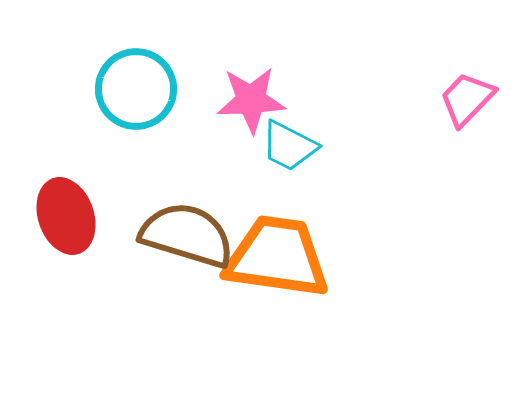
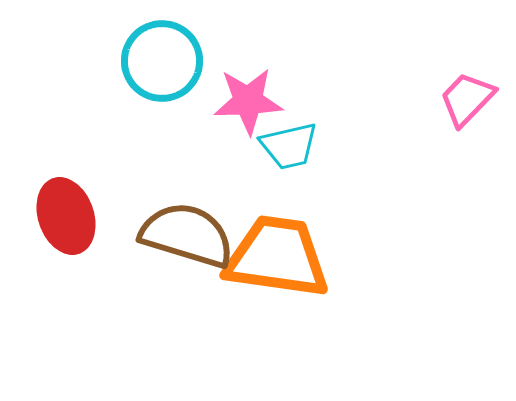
cyan circle: moved 26 px right, 28 px up
pink star: moved 3 px left, 1 px down
cyan trapezoid: rotated 40 degrees counterclockwise
